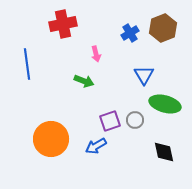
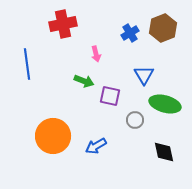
purple square: moved 25 px up; rotated 30 degrees clockwise
orange circle: moved 2 px right, 3 px up
